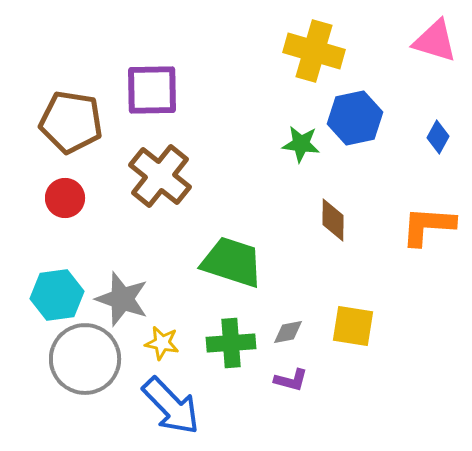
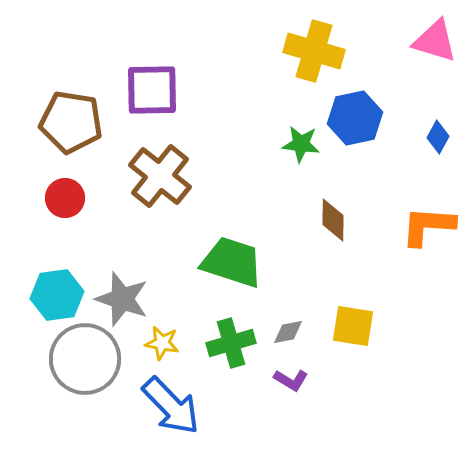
green cross: rotated 12 degrees counterclockwise
purple L-shape: rotated 16 degrees clockwise
